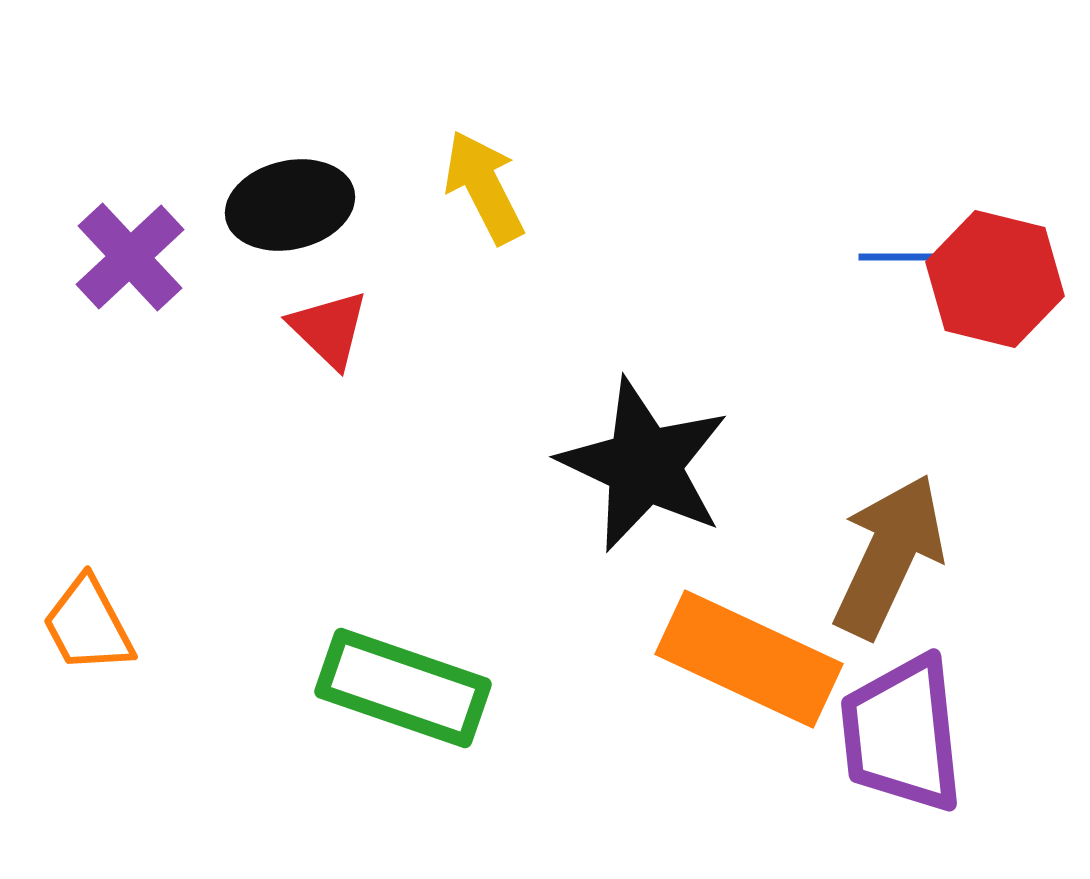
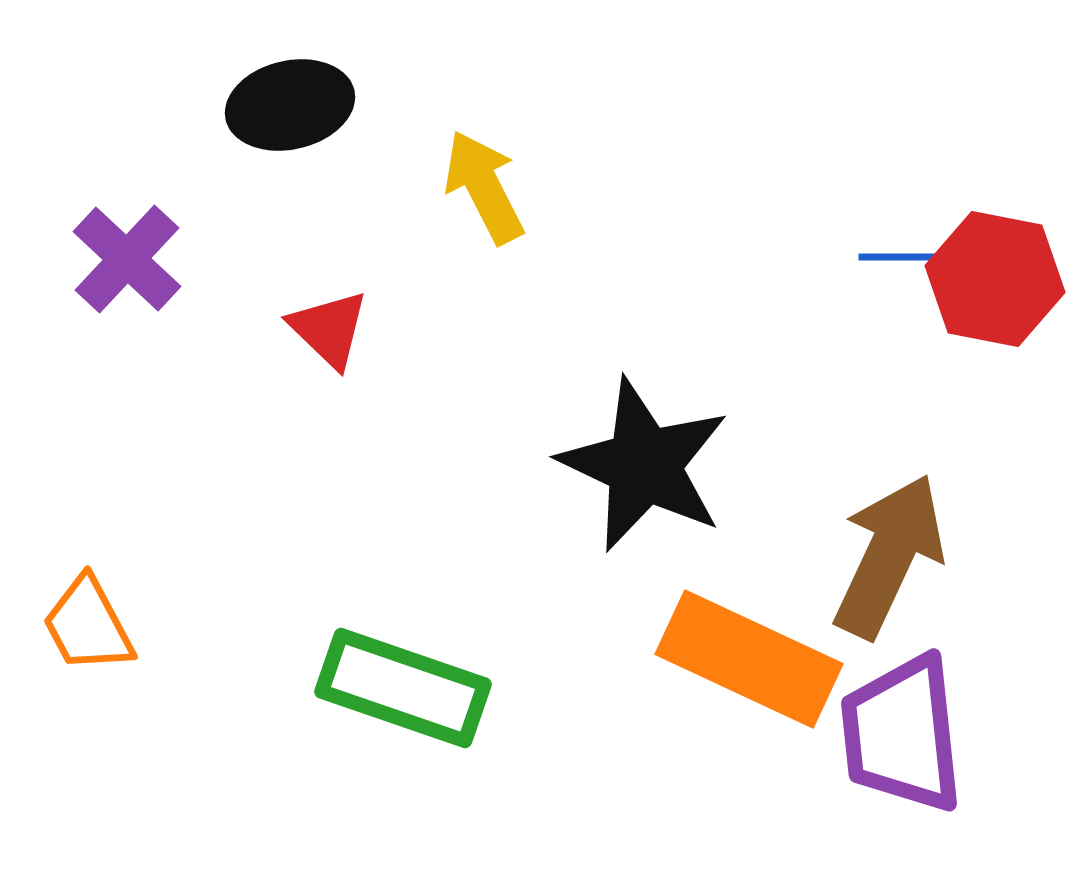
black ellipse: moved 100 px up
purple cross: moved 3 px left, 2 px down; rotated 4 degrees counterclockwise
red hexagon: rotated 3 degrees counterclockwise
